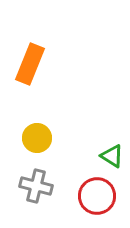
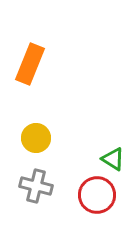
yellow circle: moved 1 px left
green triangle: moved 1 px right, 3 px down
red circle: moved 1 px up
